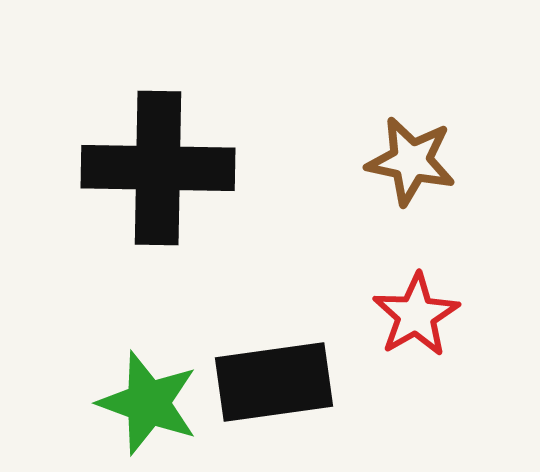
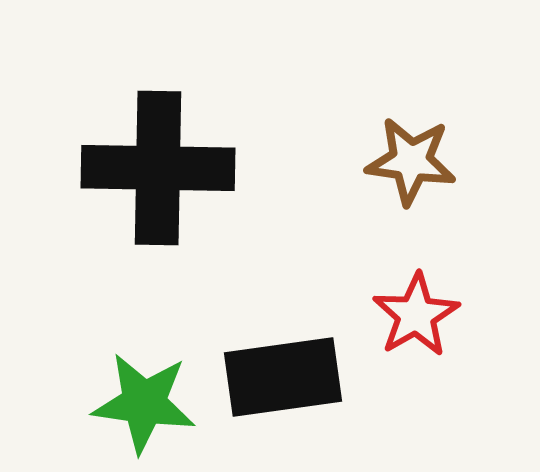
brown star: rotated 4 degrees counterclockwise
black rectangle: moved 9 px right, 5 px up
green star: moved 4 px left; rotated 12 degrees counterclockwise
